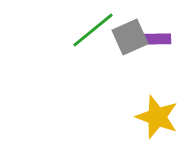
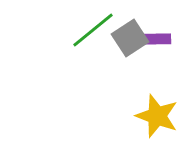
gray square: moved 1 px down; rotated 9 degrees counterclockwise
yellow star: moved 1 px up
